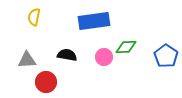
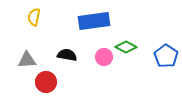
green diamond: rotated 30 degrees clockwise
